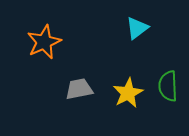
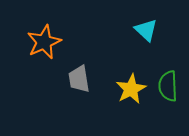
cyan triangle: moved 9 px right, 2 px down; rotated 40 degrees counterclockwise
gray trapezoid: moved 10 px up; rotated 88 degrees counterclockwise
yellow star: moved 3 px right, 4 px up
